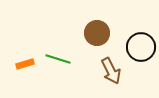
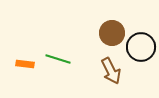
brown circle: moved 15 px right
orange rectangle: rotated 24 degrees clockwise
